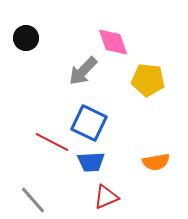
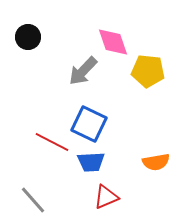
black circle: moved 2 px right, 1 px up
yellow pentagon: moved 9 px up
blue square: moved 1 px down
